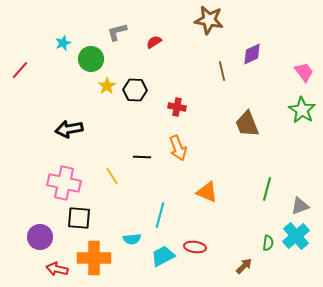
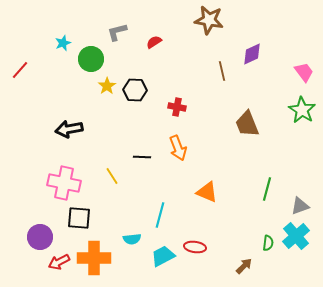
red arrow: moved 2 px right, 7 px up; rotated 40 degrees counterclockwise
